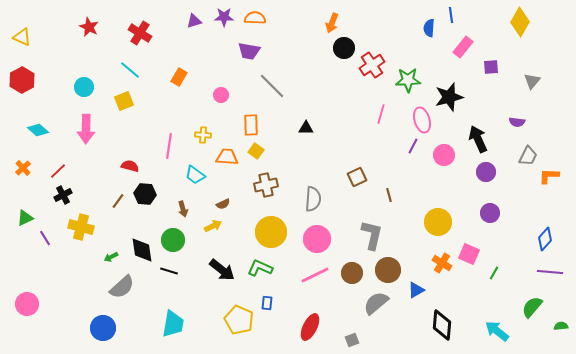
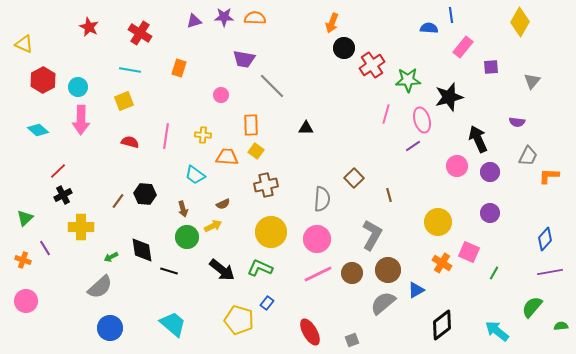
blue semicircle at (429, 28): rotated 90 degrees clockwise
yellow triangle at (22, 37): moved 2 px right, 7 px down
purple trapezoid at (249, 51): moved 5 px left, 8 px down
cyan line at (130, 70): rotated 30 degrees counterclockwise
orange rectangle at (179, 77): moved 9 px up; rotated 12 degrees counterclockwise
red hexagon at (22, 80): moved 21 px right
cyan circle at (84, 87): moved 6 px left
pink line at (381, 114): moved 5 px right
pink arrow at (86, 129): moved 5 px left, 9 px up
pink line at (169, 146): moved 3 px left, 10 px up
purple line at (413, 146): rotated 28 degrees clockwise
pink circle at (444, 155): moved 13 px right, 11 px down
red semicircle at (130, 166): moved 24 px up
orange cross at (23, 168): moved 92 px down; rotated 28 degrees counterclockwise
purple circle at (486, 172): moved 4 px right
brown square at (357, 177): moved 3 px left, 1 px down; rotated 18 degrees counterclockwise
gray semicircle at (313, 199): moved 9 px right
green triangle at (25, 218): rotated 18 degrees counterclockwise
yellow cross at (81, 227): rotated 15 degrees counterclockwise
gray L-shape at (372, 235): rotated 16 degrees clockwise
purple line at (45, 238): moved 10 px down
green circle at (173, 240): moved 14 px right, 3 px up
pink square at (469, 254): moved 2 px up
purple line at (550, 272): rotated 15 degrees counterclockwise
pink line at (315, 275): moved 3 px right, 1 px up
gray semicircle at (122, 287): moved 22 px left
blue rectangle at (267, 303): rotated 32 degrees clockwise
gray semicircle at (376, 303): moved 7 px right
pink circle at (27, 304): moved 1 px left, 3 px up
yellow pentagon at (239, 320): rotated 8 degrees counterclockwise
cyan trapezoid at (173, 324): rotated 60 degrees counterclockwise
black diamond at (442, 325): rotated 48 degrees clockwise
red ellipse at (310, 327): moved 5 px down; rotated 56 degrees counterclockwise
blue circle at (103, 328): moved 7 px right
